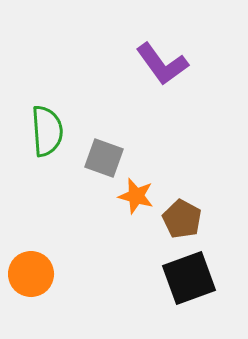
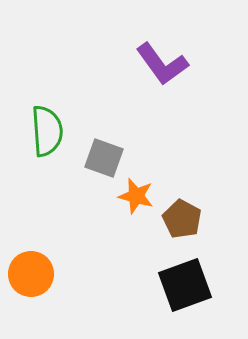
black square: moved 4 px left, 7 px down
